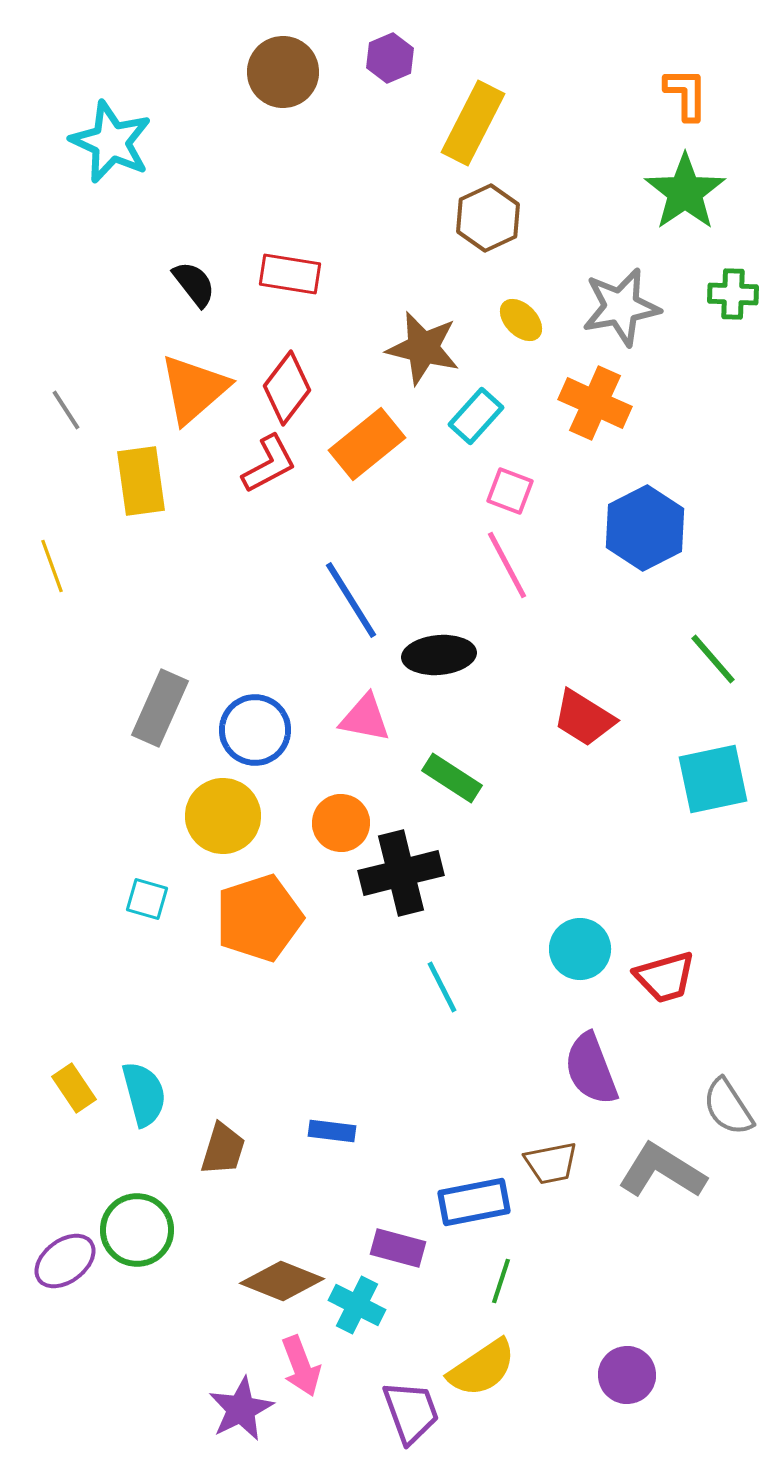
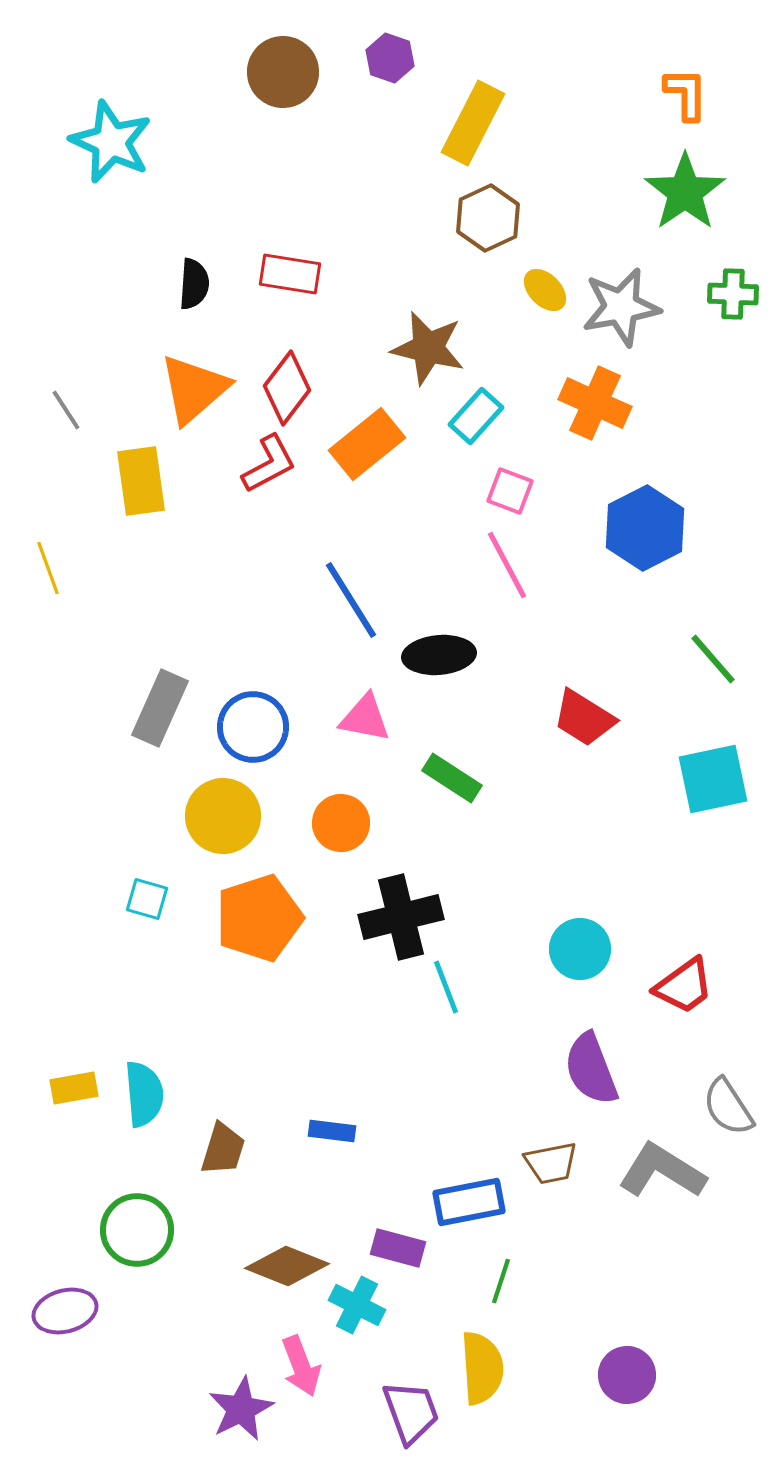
purple hexagon at (390, 58): rotated 18 degrees counterclockwise
black semicircle at (194, 284): rotated 42 degrees clockwise
yellow ellipse at (521, 320): moved 24 px right, 30 px up
brown star at (423, 348): moved 5 px right
yellow line at (52, 566): moved 4 px left, 2 px down
blue circle at (255, 730): moved 2 px left, 3 px up
black cross at (401, 873): moved 44 px down
red trapezoid at (665, 977): moved 19 px right, 9 px down; rotated 20 degrees counterclockwise
cyan line at (442, 987): moved 4 px right; rotated 6 degrees clockwise
yellow rectangle at (74, 1088): rotated 66 degrees counterclockwise
cyan semicircle at (144, 1094): rotated 10 degrees clockwise
blue rectangle at (474, 1202): moved 5 px left
purple ellipse at (65, 1261): moved 50 px down; rotated 22 degrees clockwise
brown diamond at (282, 1281): moved 5 px right, 15 px up
yellow semicircle at (482, 1368): rotated 60 degrees counterclockwise
